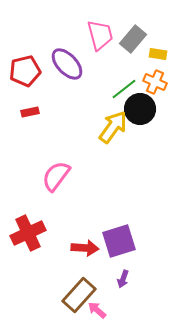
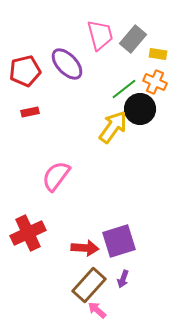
brown rectangle: moved 10 px right, 10 px up
